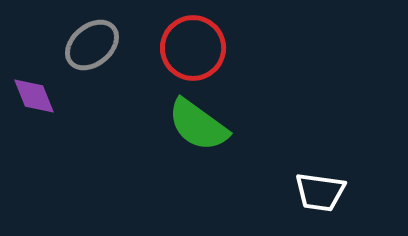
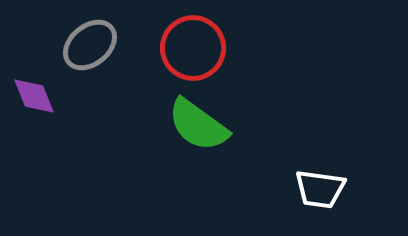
gray ellipse: moved 2 px left
white trapezoid: moved 3 px up
